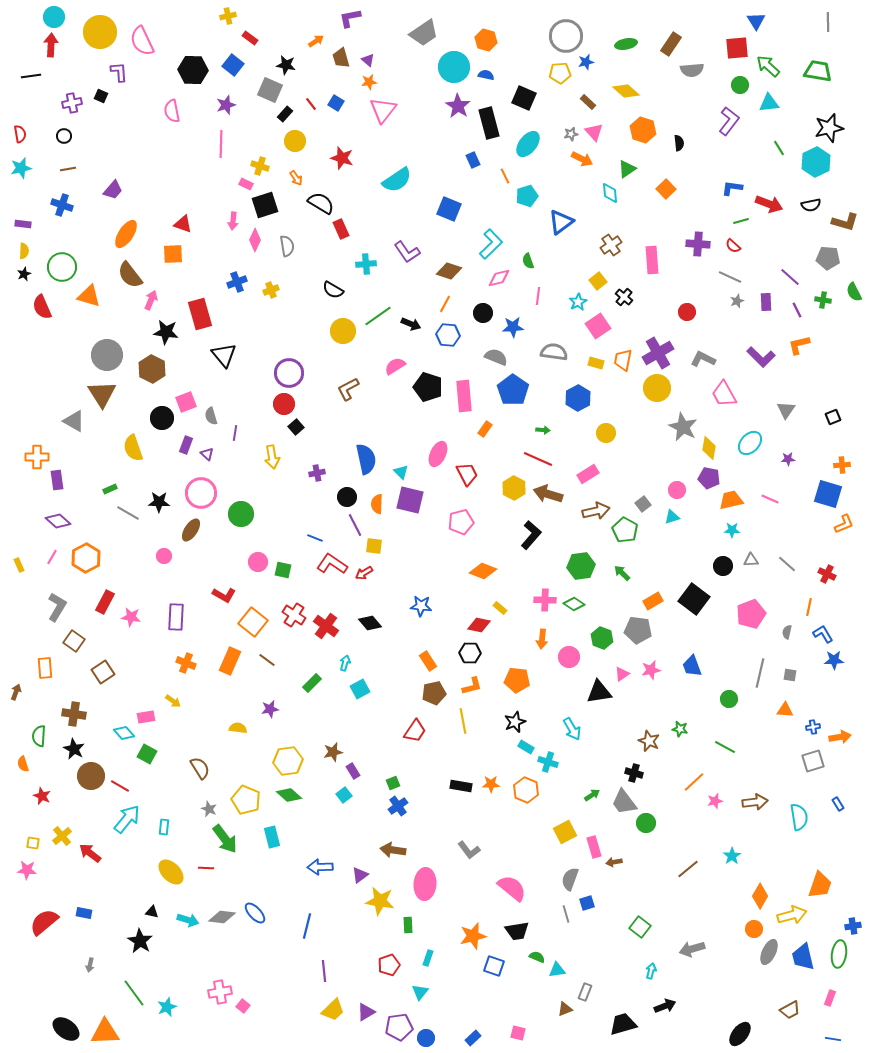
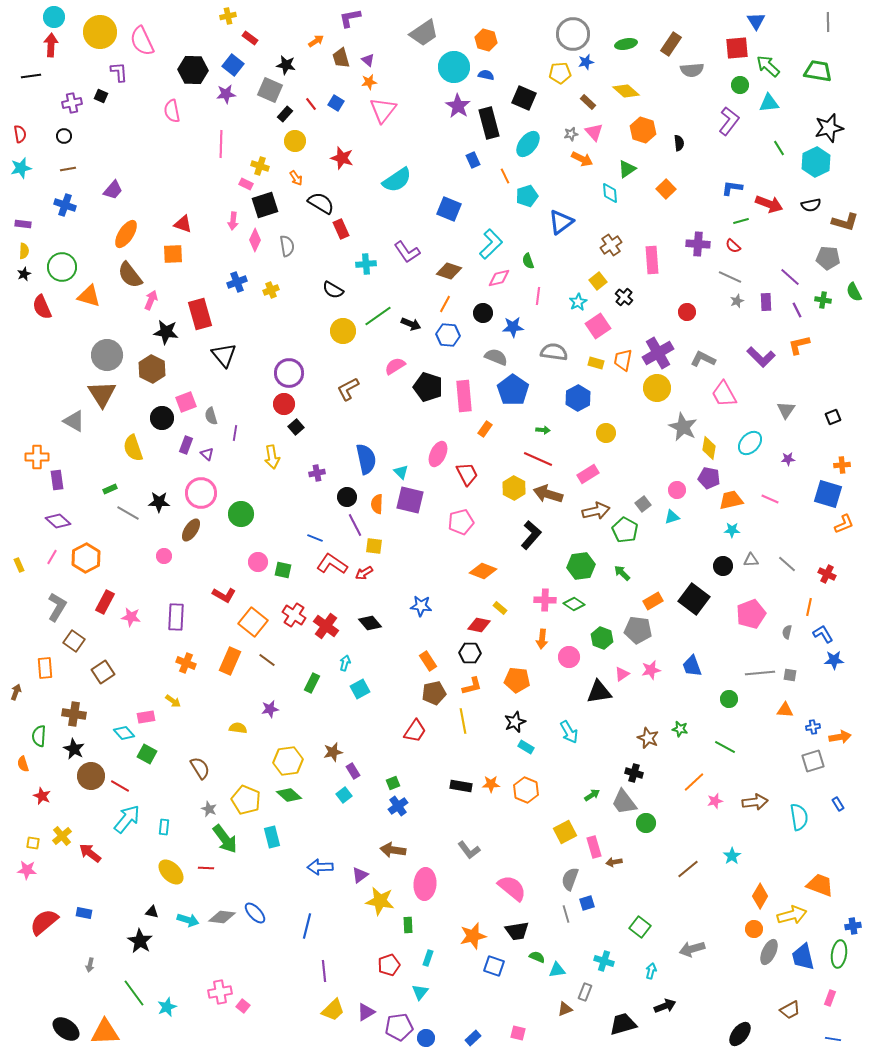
gray circle at (566, 36): moved 7 px right, 2 px up
purple star at (226, 105): moved 11 px up; rotated 12 degrees clockwise
blue cross at (62, 205): moved 3 px right
gray line at (760, 673): rotated 72 degrees clockwise
green rectangle at (312, 683): rotated 18 degrees counterclockwise
cyan arrow at (572, 729): moved 3 px left, 3 px down
brown star at (649, 741): moved 1 px left, 3 px up
cyan cross at (548, 762): moved 56 px right, 199 px down
orange trapezoid at (820, 885): rotated 88 degrees counterclockwise
